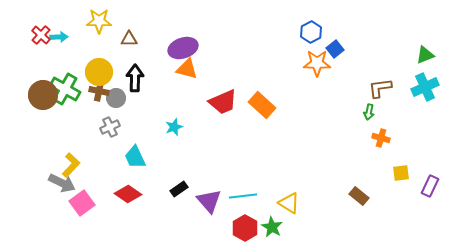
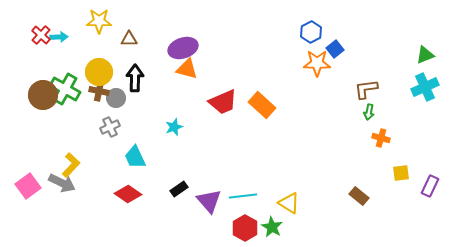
brown L-shape: moved 14 px left, 1 px down
pink square: moved 54 px left, 17 px up
